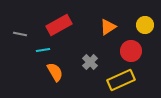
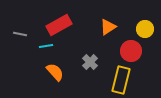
yellow circle: moved 4 px down
cyan line: moved 3 px right, 4 px up
orange semicircle: rotated 12 degrees counterclockwise
yellow rectangle: rotated 52 degrees counterclockwise
